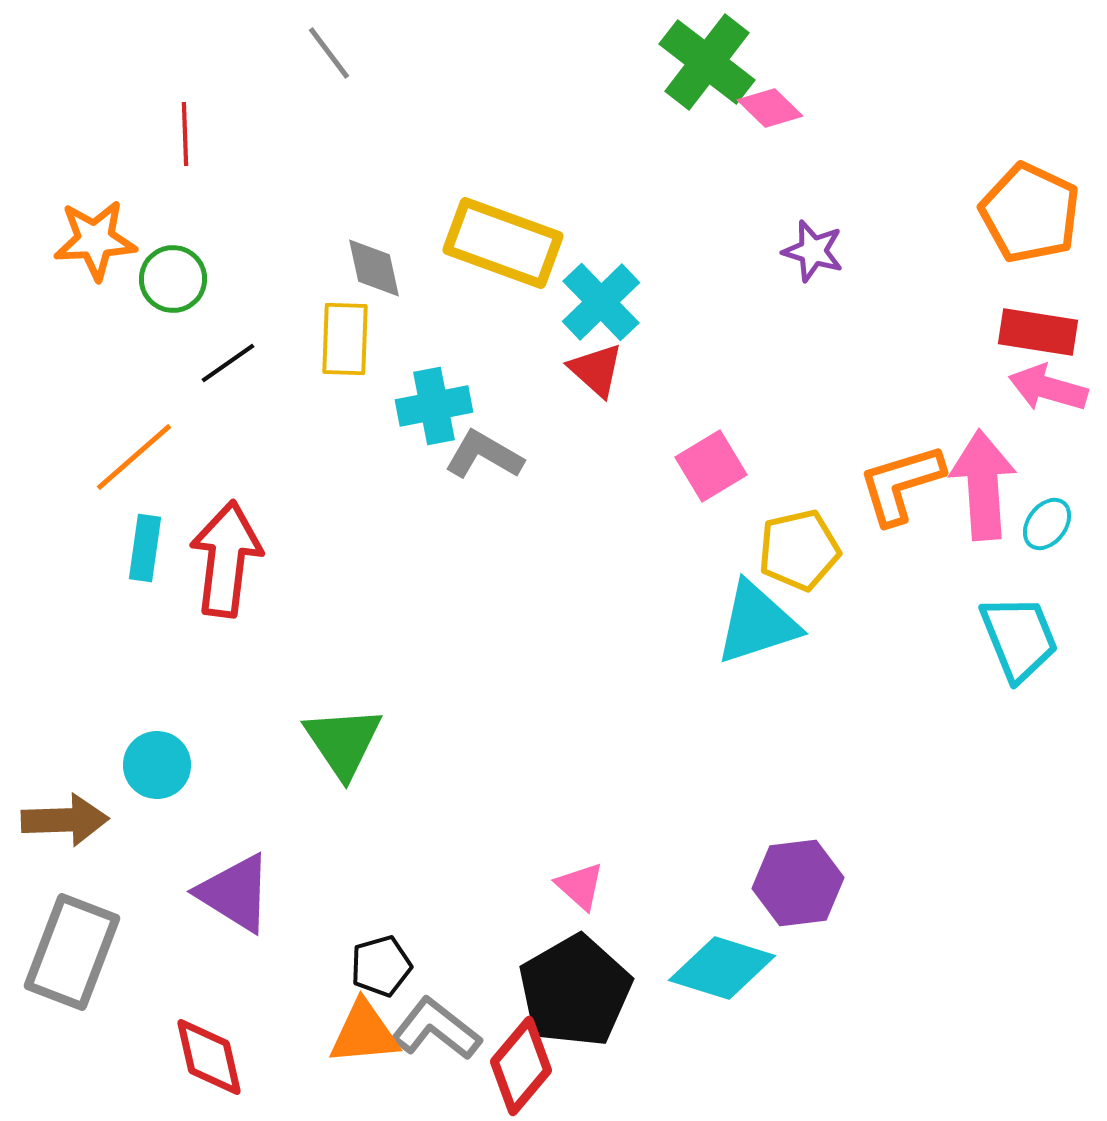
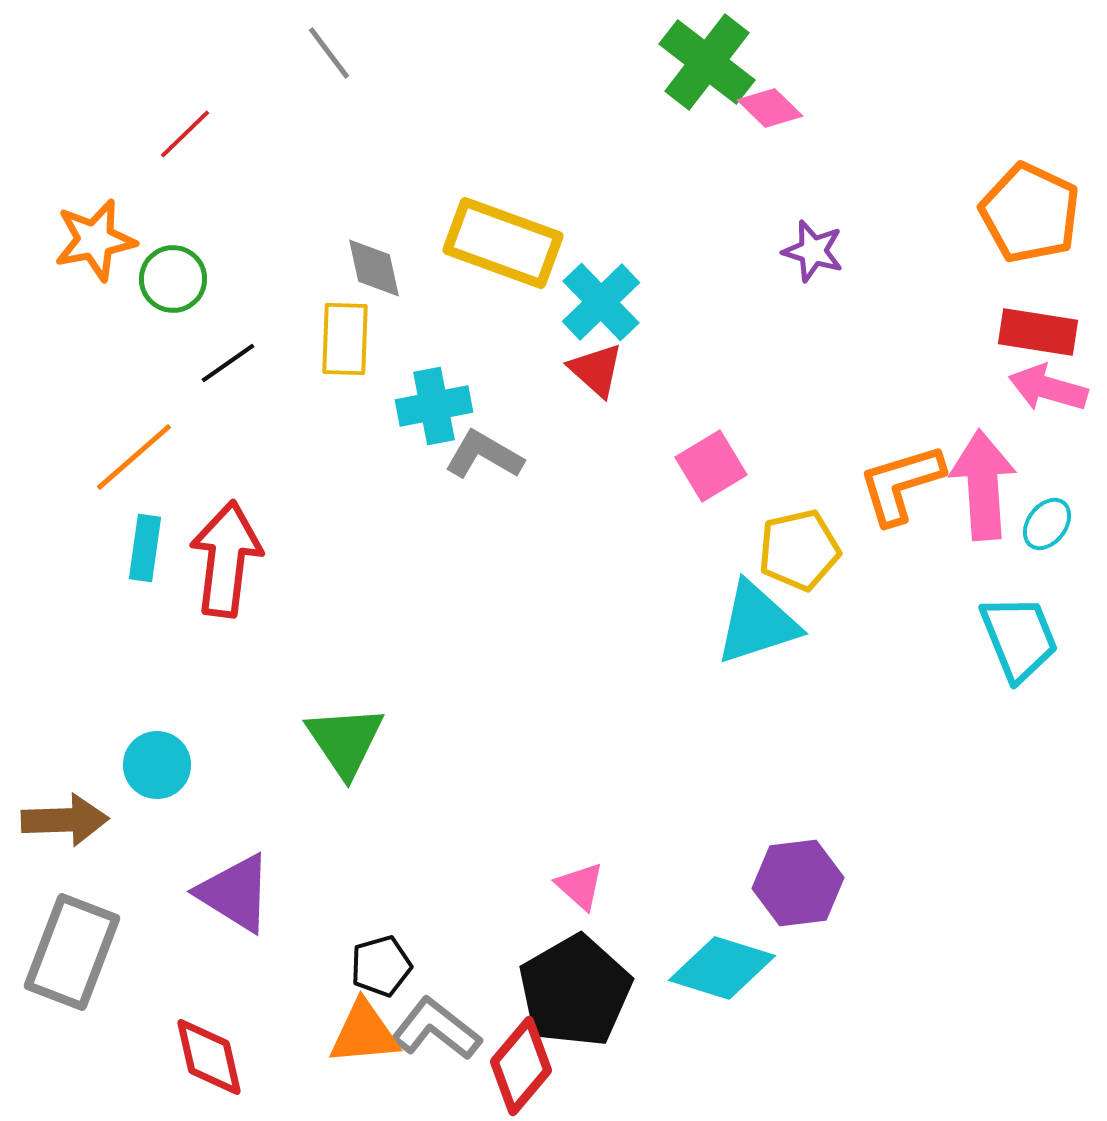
red line at (185, 134): rotated 48 degrees clockwise
orange star at (95, 240): rotated 8 degrees counterclockwise
green triangle at (343, 742): moved 2 px right, 1 px up
